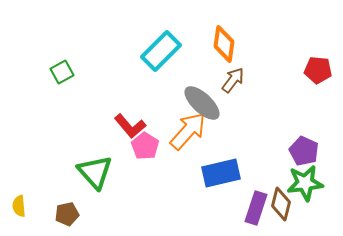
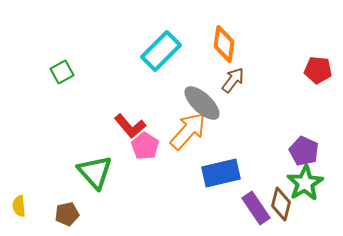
green star: rotated 24 degrees counterclockwise
purple rectangle: rotated 52 degrees counterclockwise
